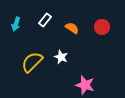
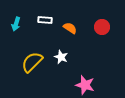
white rectangle: rotated 56 degrees clockwise
orange semicircle: moved 2 px left
